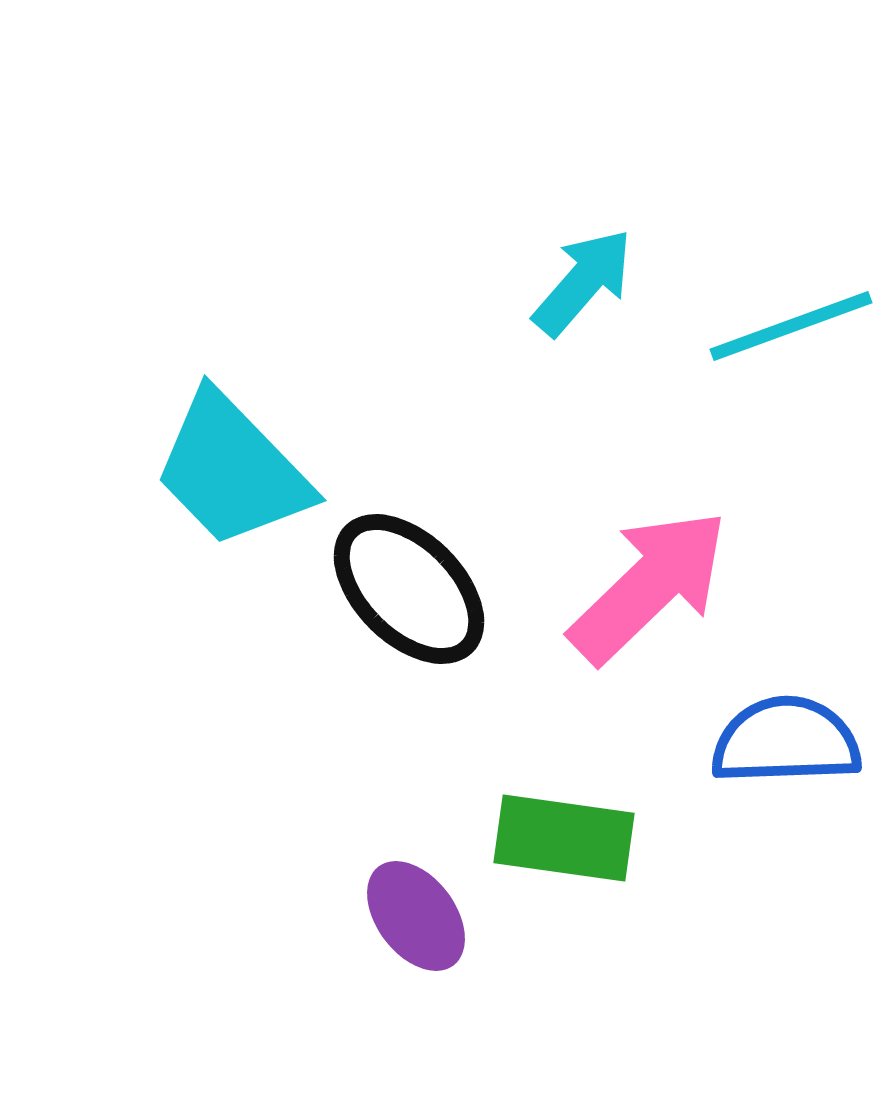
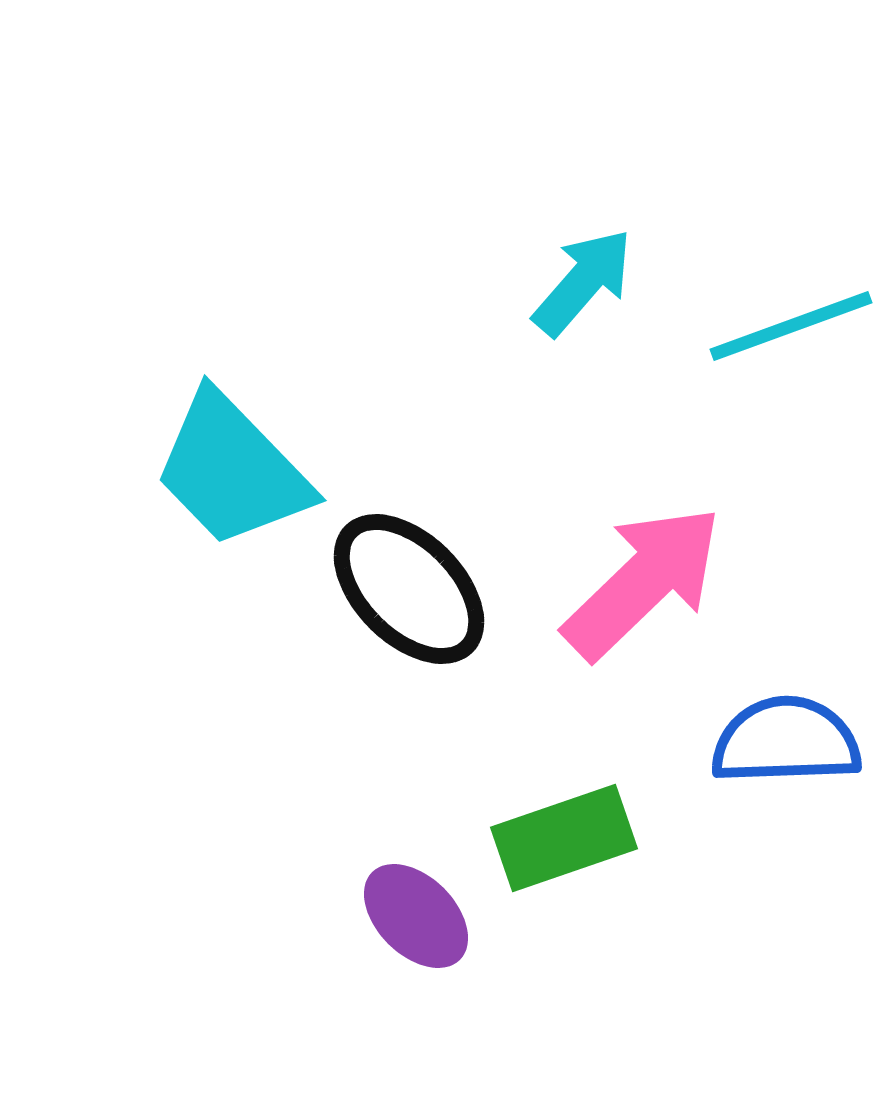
pink arrow: moved 6 px left, 4 px up
green rectangle: rotated 27 degrees counterclockwise
purple ellipse: rotated 8 degrees counterclockwise
